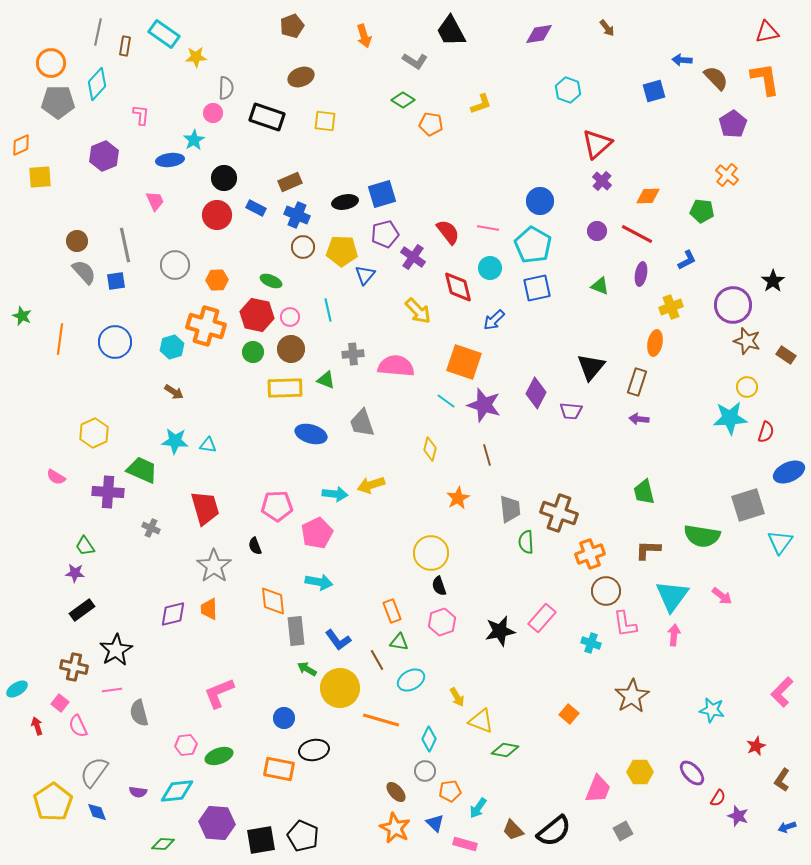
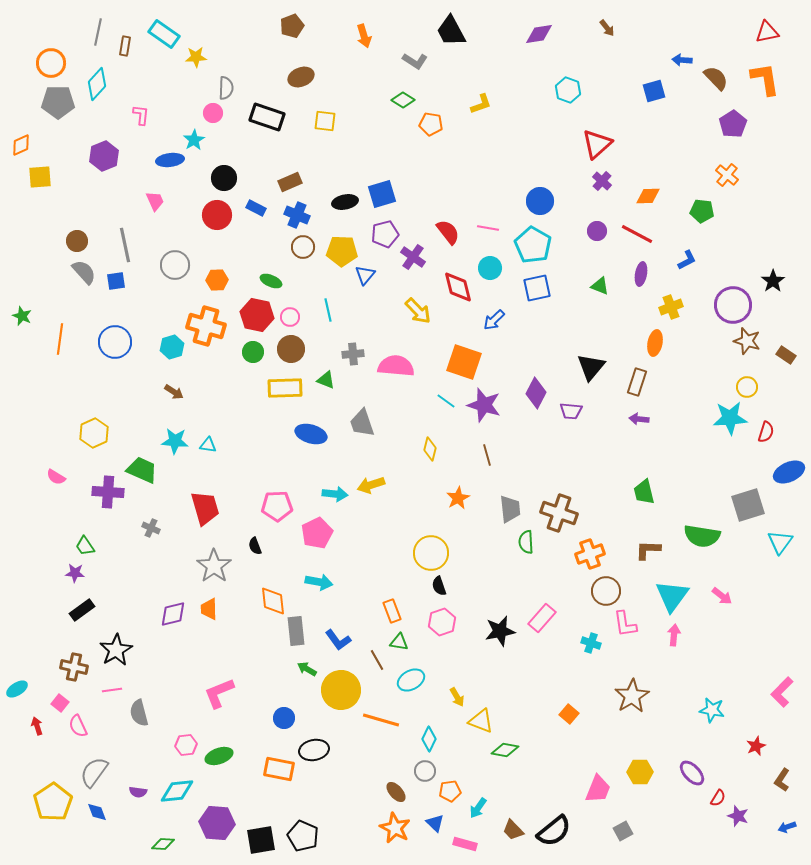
yellow circle at (340, 688): moved 1 px right, 2 px down
